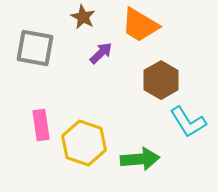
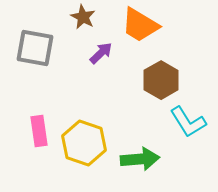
pink rectangle: moved 2 px left, 6 px down
